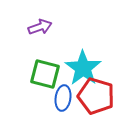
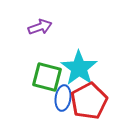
cyan star: moved 4 px left
green square: moved 2 px right, 3 px down
red pentagon: moved 7 px left, 5 px down; rotated 27 degrees clockwise
